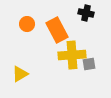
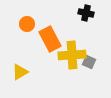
orange rectangle: moved 7 px left, 9 px down
gray square: moved 2 px up; rotated 32 degrees clockwise
yellow triangle: moved 2 px up
